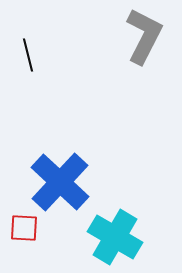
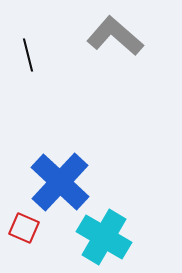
gray L-shape: moved 29 px left; rotated 76 degrees counterclockwise
red square: rotated 20 degrees clockwise
cyan cross: moved 11 px left
